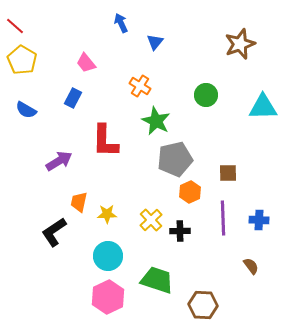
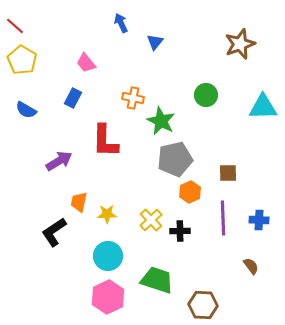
orange cross: moved 7 px left, 12 px down; rotated 20 degrees counterclockwise
green star: moved 5 px right
